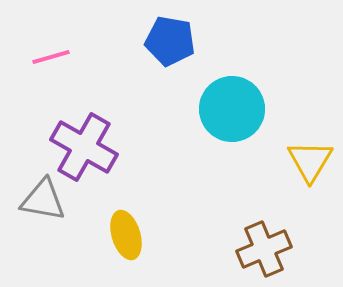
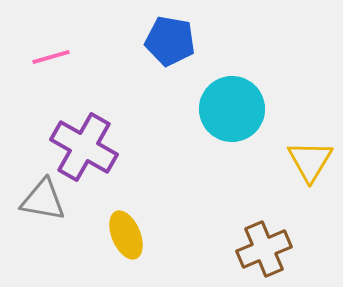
yellow ellipse: rotated 6 degrees counterclockwise
